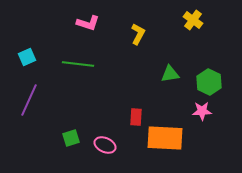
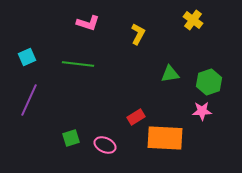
green hexagon: rotated 15 degrees clockwise
red rectangle: rotated 54 degrees clockwise
